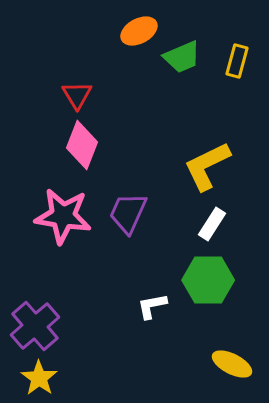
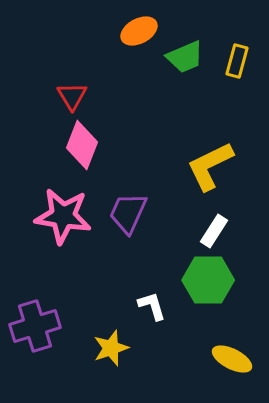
green trapezoid: moved 3 px right
red triangle: moved 5 px left, 1 px down
yellow L-shape: moved 3 px right
white rectangle: moved 2 px right, 7 px down
white L-shape: rotated 84 degrees clockwise
purple cross: rotated 24 degrees clockwise
yellow ellipse: moved 5 px up
yellow star: moved 72 px right, 30 px up; rotated 18 degrees clockwise
